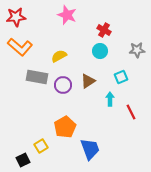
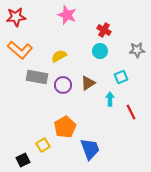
orange L-shape: moved 3 px down
brown triangle: moved 2 px down
yellow square: moved 2 px right, 1 px up
